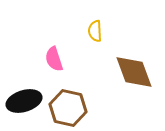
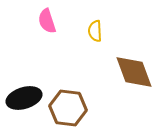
pink semicircle: moved 7 px left, 38 px up
black ellipse: moved 3 px up
brown hexagon: rotated 6 degrees counterclockwise
